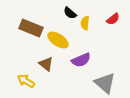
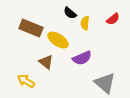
purple semicircle: moved 1 px right, 2 px up
brown triangle: moved 2 px up
